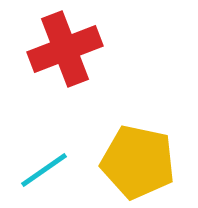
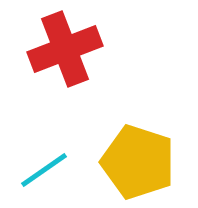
yellow pentagon: rotated 6 degrees clockwise
